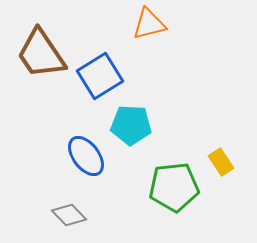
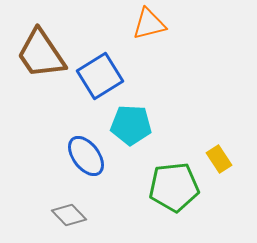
yellow rectangle: moved 2 px left, 3 px up
